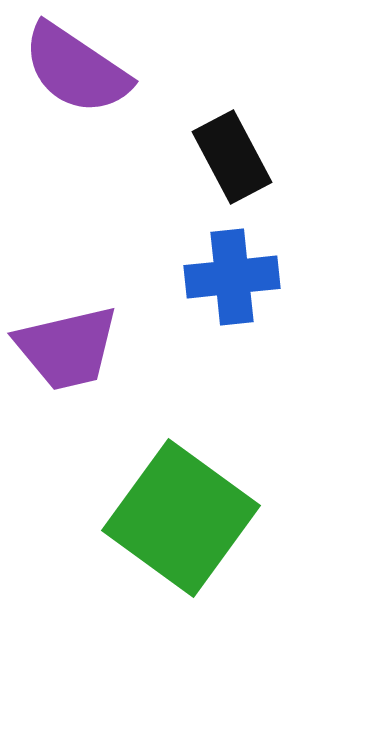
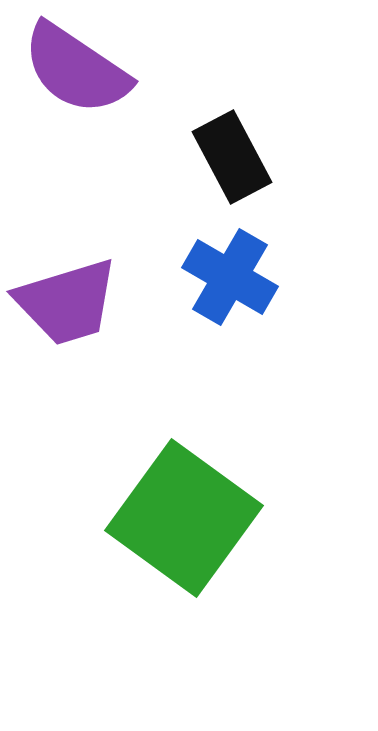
blue cross: moved 2 px left; rotated 36 degrees clockwise
purple trapezoid: moved 46 px up; rotated 4 degrees counterclockwise
green square: moved 3 px right
